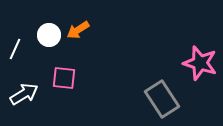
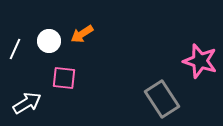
orange arrow: moved 4 px right, 4 px down
white circle: moved 6 px down
pink star: moved 2 px up
white arrow: moved 3 px right, 9 px down
